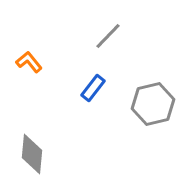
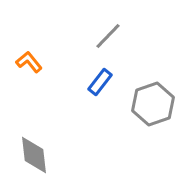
blue rectangle: moved 7 px right, 6 px up
gray hexagon: rotated 6 degrees counterclockwise
gray diamond: moved 2 px right, 1 px down; rotated 12 degrees counterclockwise
